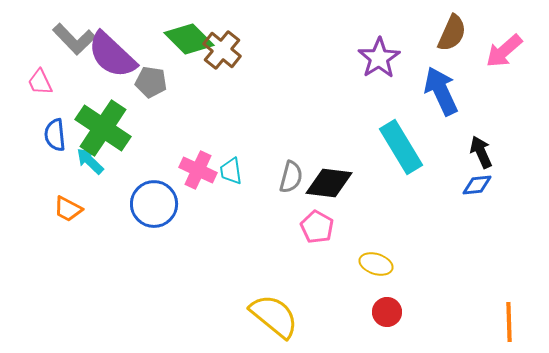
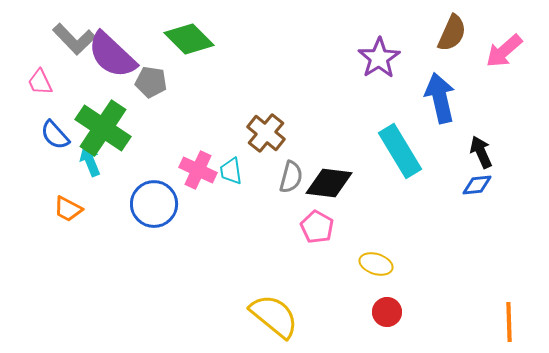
brown cross: moved 44 px right, 83 px down
blue arrow: moved 1 px left, 7 px down; rotated 12 degrees clockwise
blue semicircle: rotated 36 degrees counterclockwise
cyan rectangle: moved 1 px left, 4 px down
cyan arrow: rotated 24 degrees clockwise
